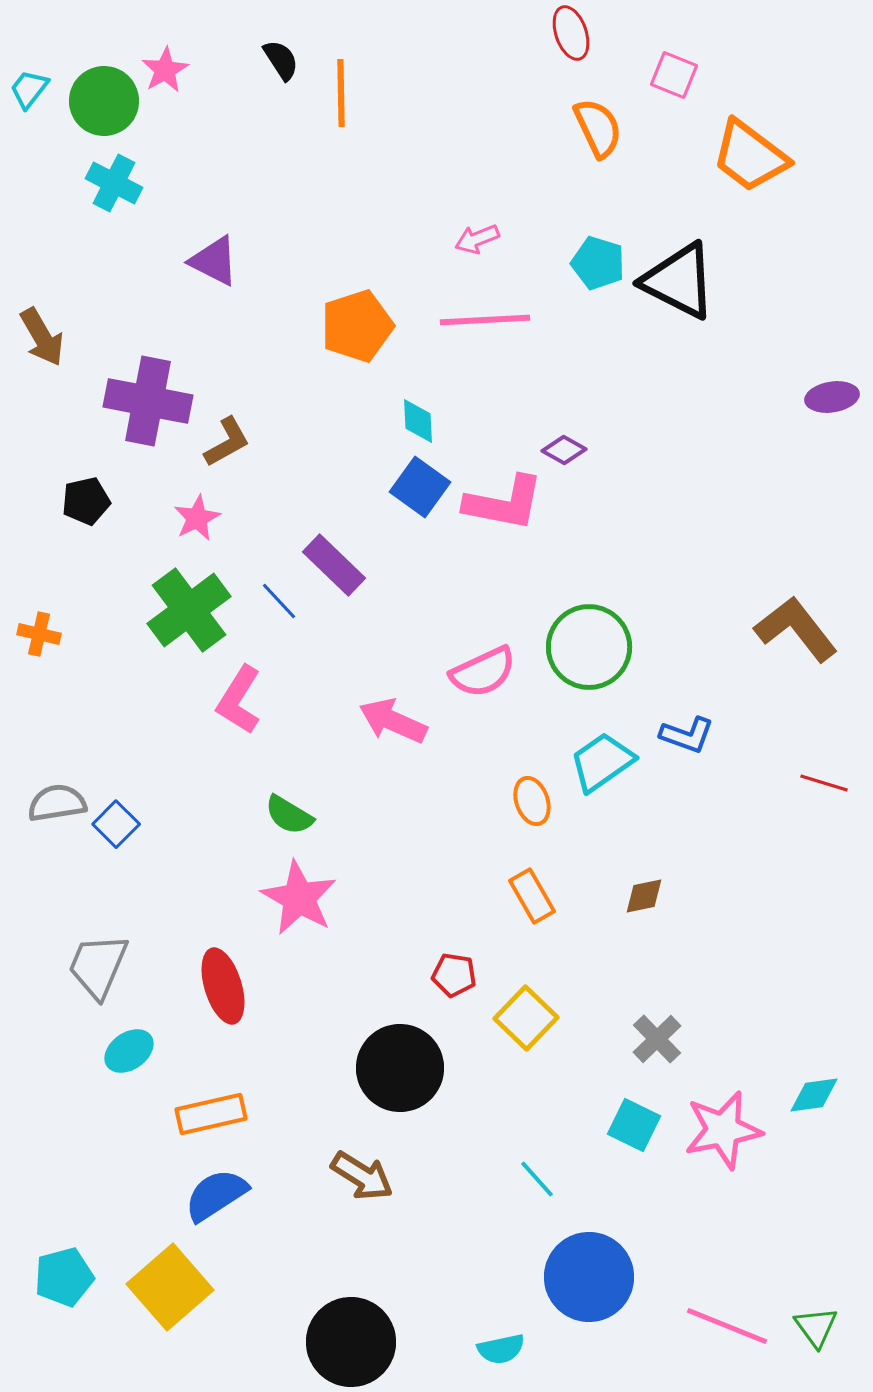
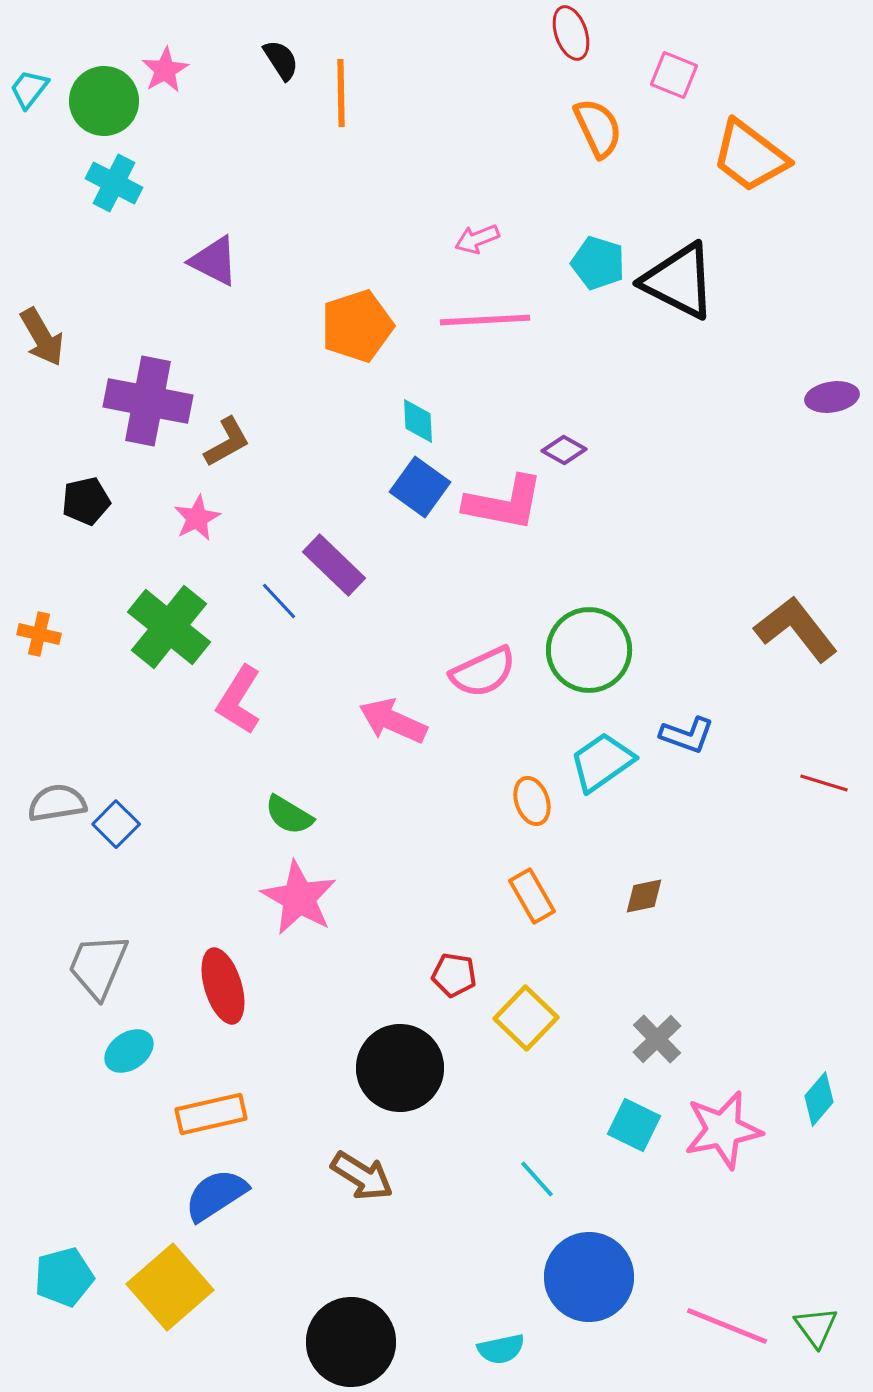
green cross at (189, 610): moved 20 px left, 17 px down; rotated 14 degrees counterclockwise
green circle at (589, 647): moved 3 px down
cyan diamond at (814, 1095): moved 5 px right, 4 px down; rotated 42 degrees counterclockwise
